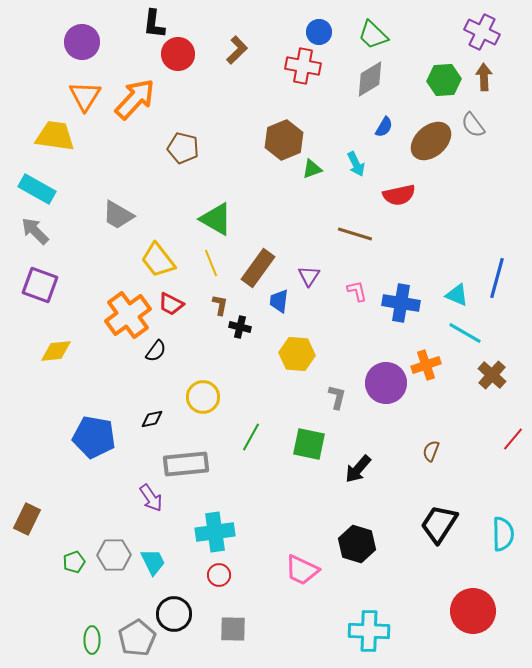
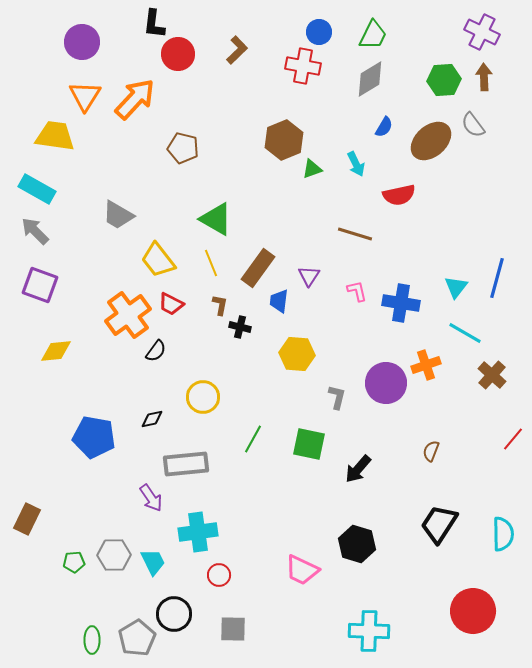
green trapezoid at (373, 35): rotated 108 degrees counterclockwise
cyan triangle at (457, 295): moved 1 px left, 8 px up; rotated 45 degrees clockwise
green line at (251, 437): moved 2 px right, 2 px down
cyan cross at (215, 532): moved 17 px left
green pentagon at (74, 562): rotated 15 degrees clockwise
